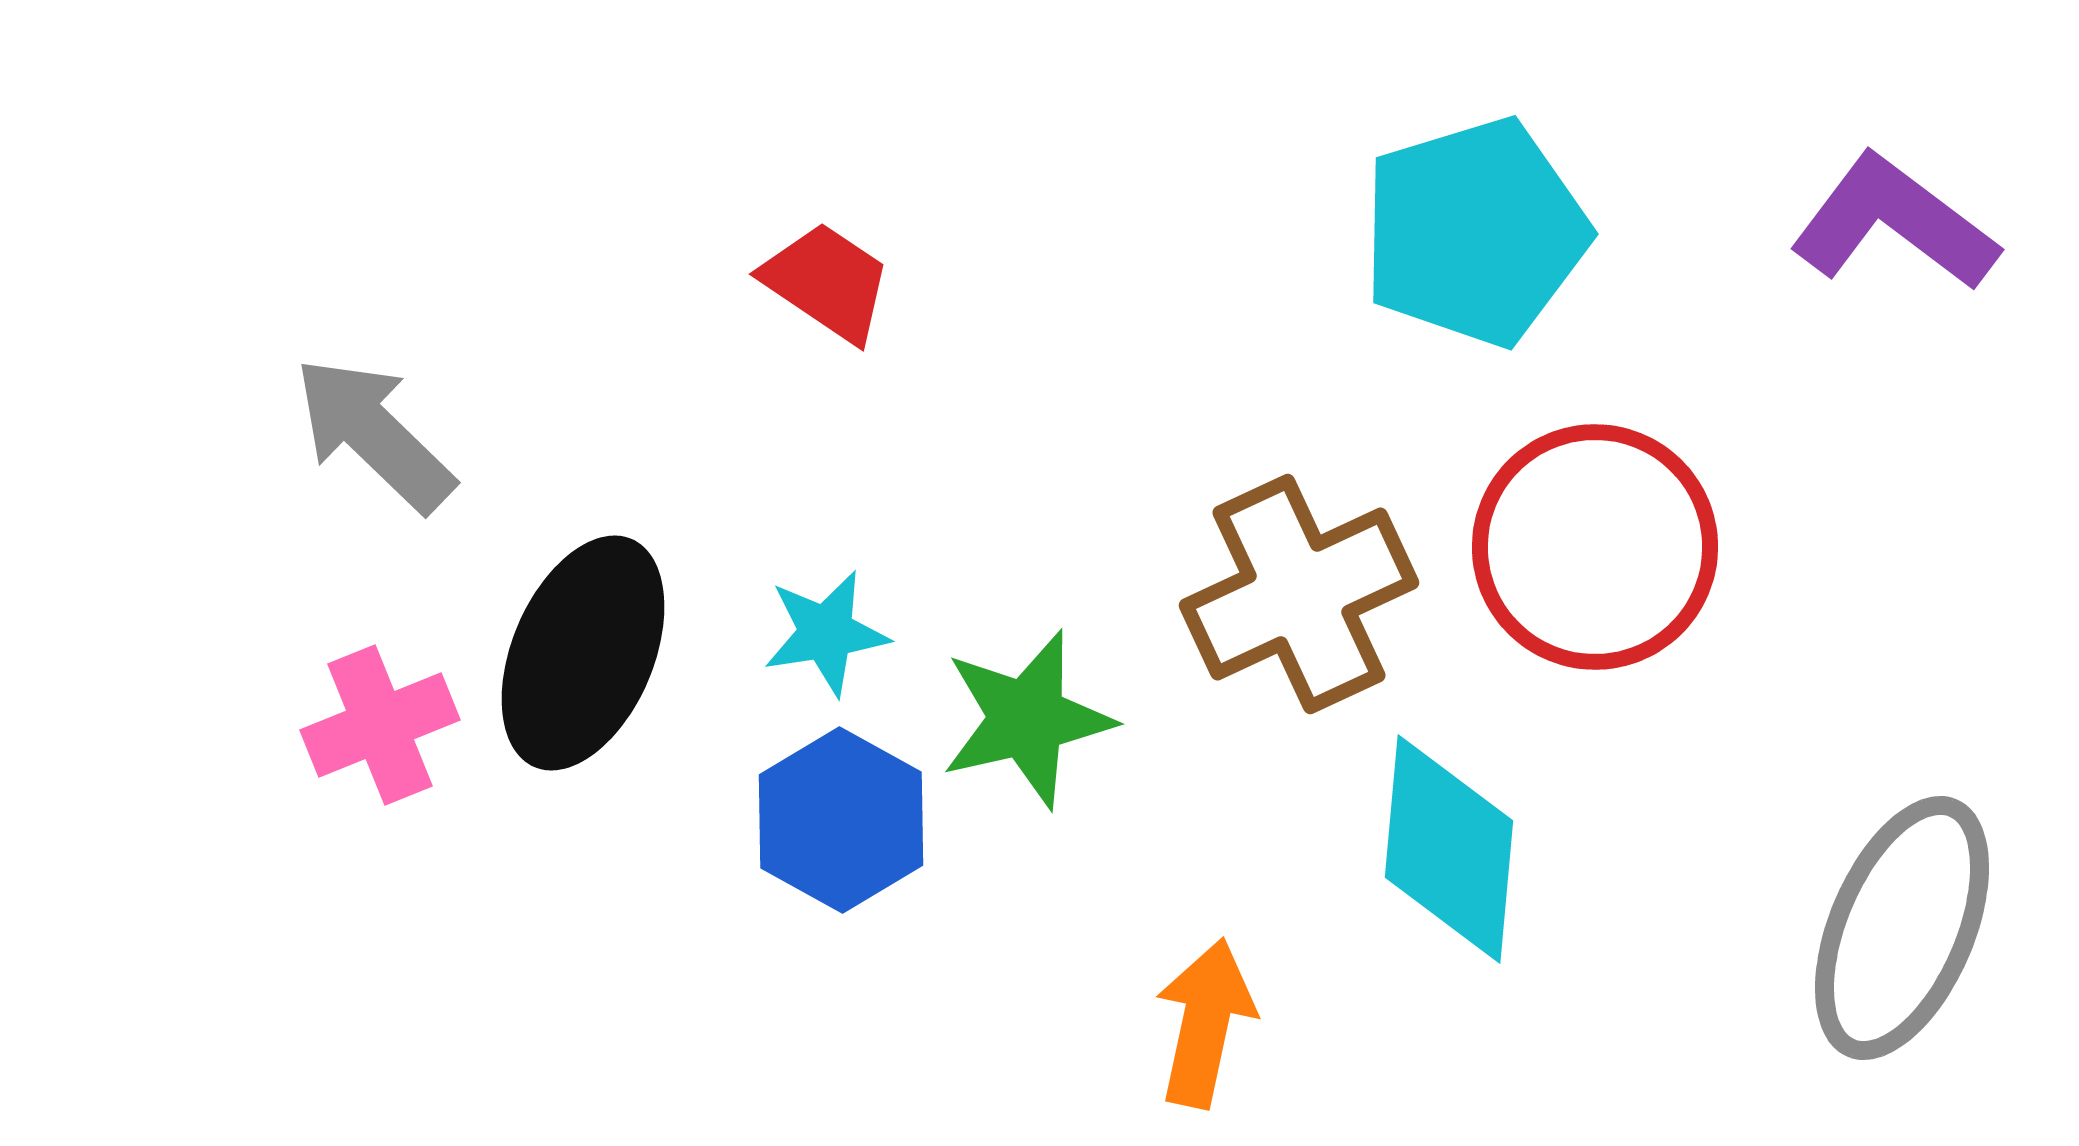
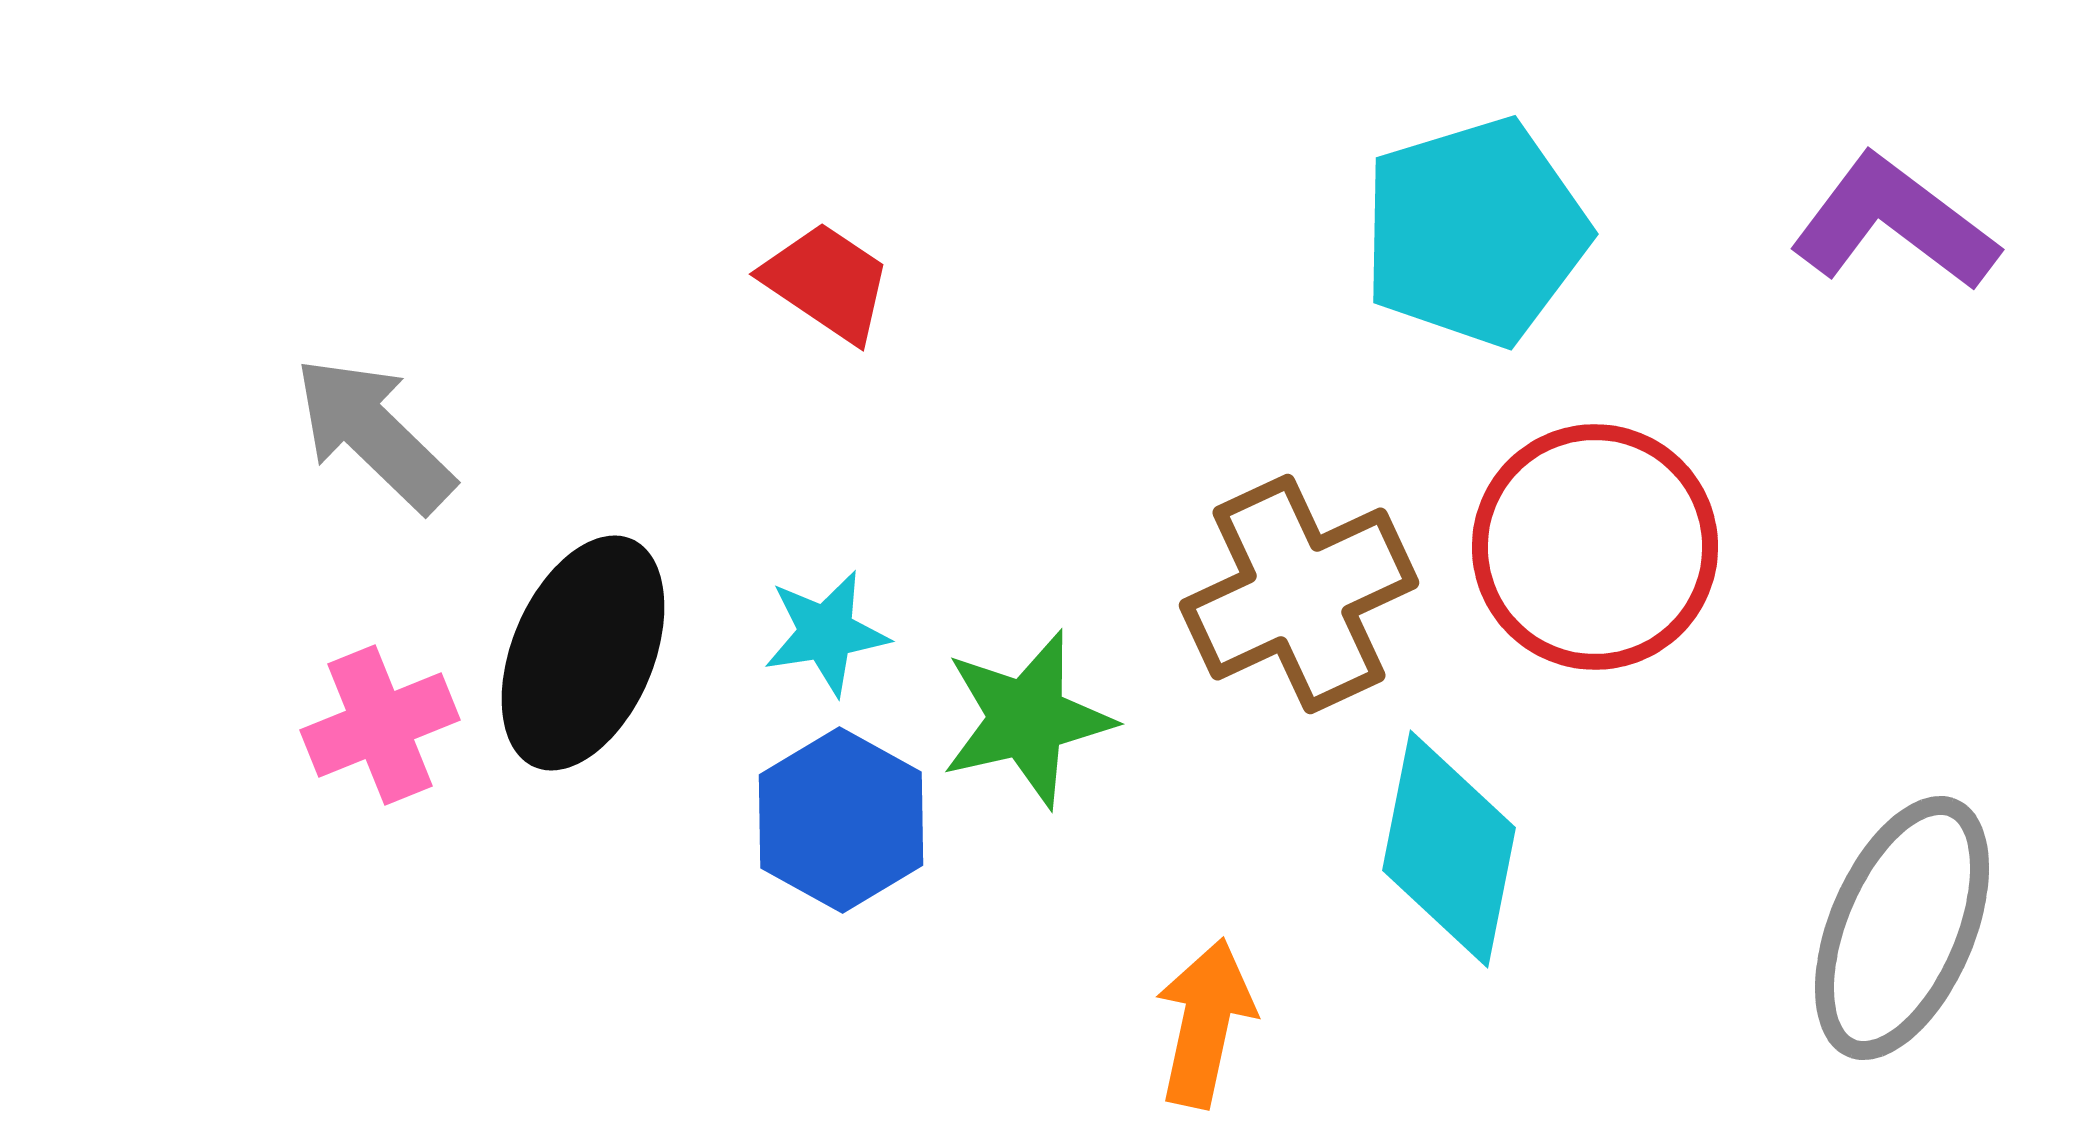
cyan diamond: rotated 6 degrees clockwise
